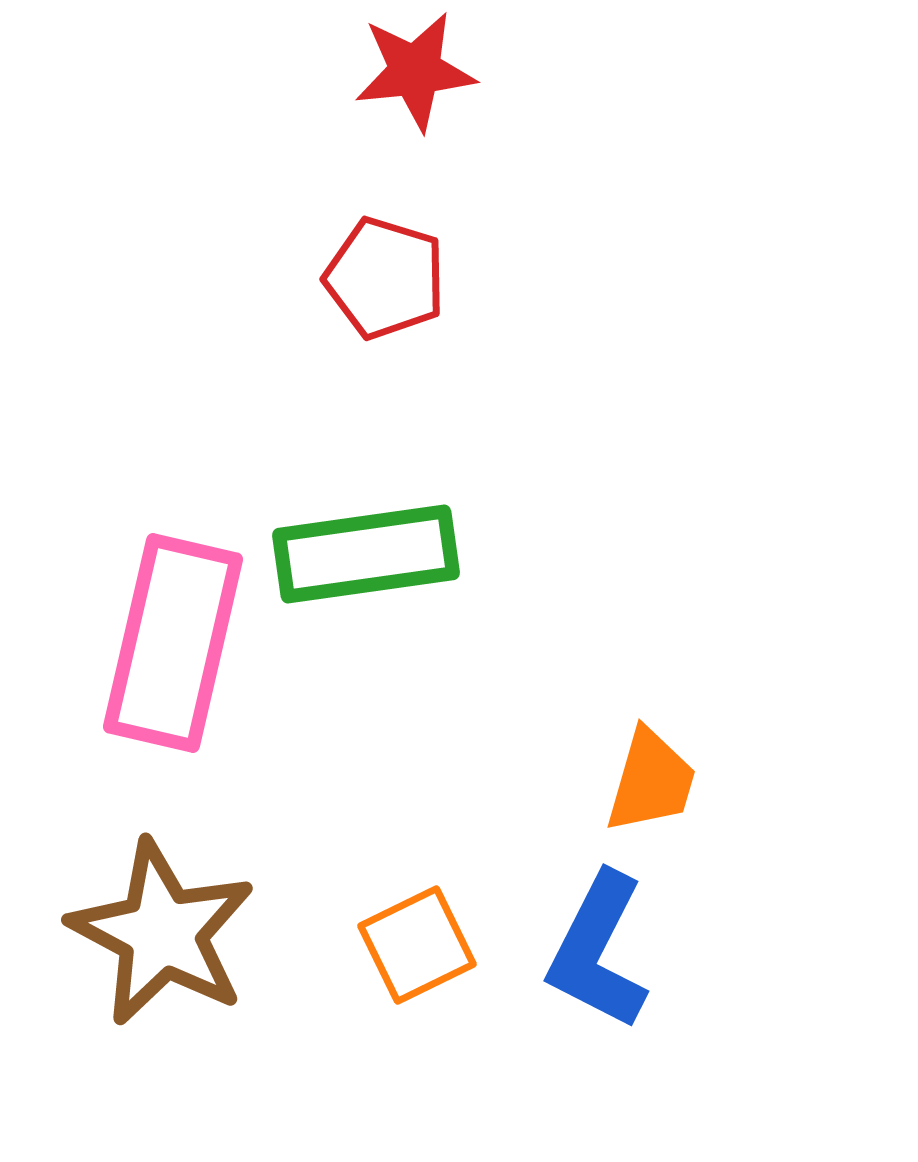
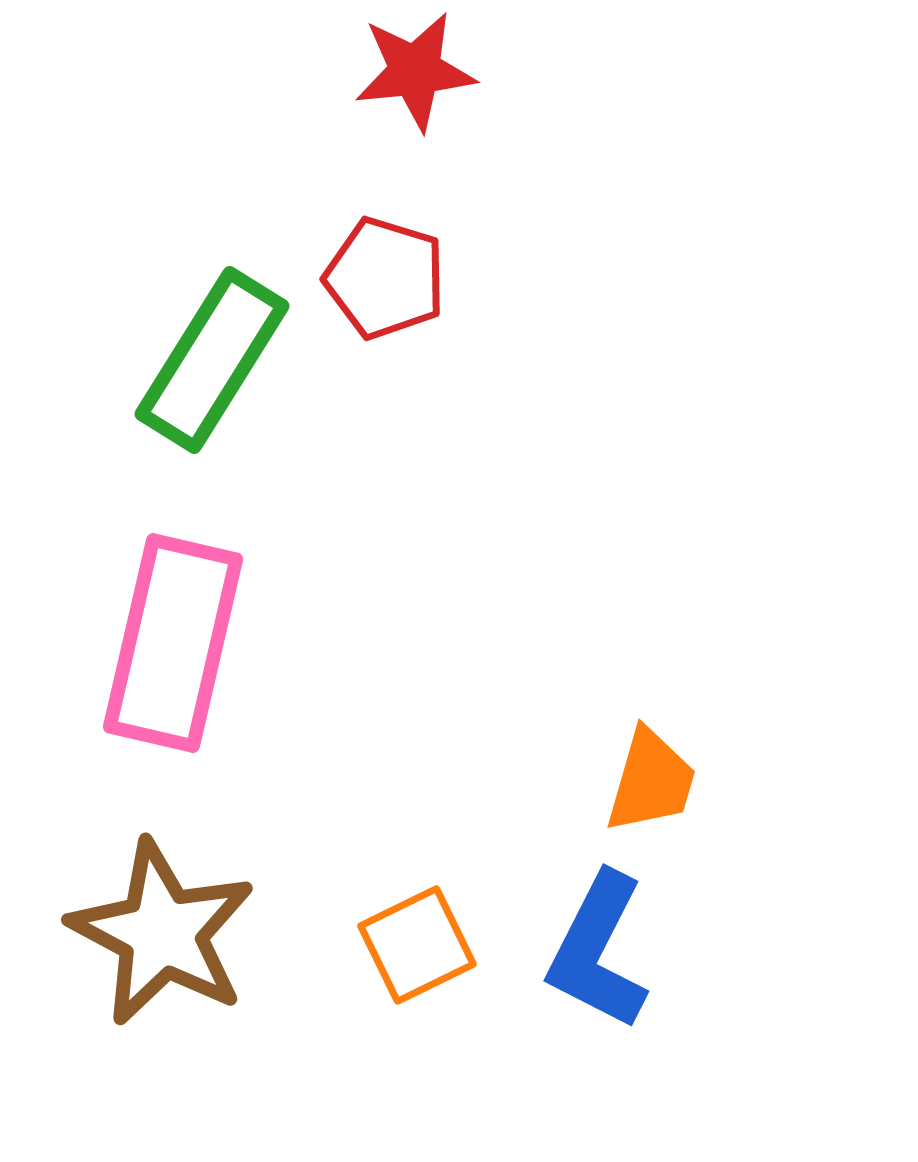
green rectangle: moved 154 px left, 194 px up; rotated 50 degrees counterclockwise
